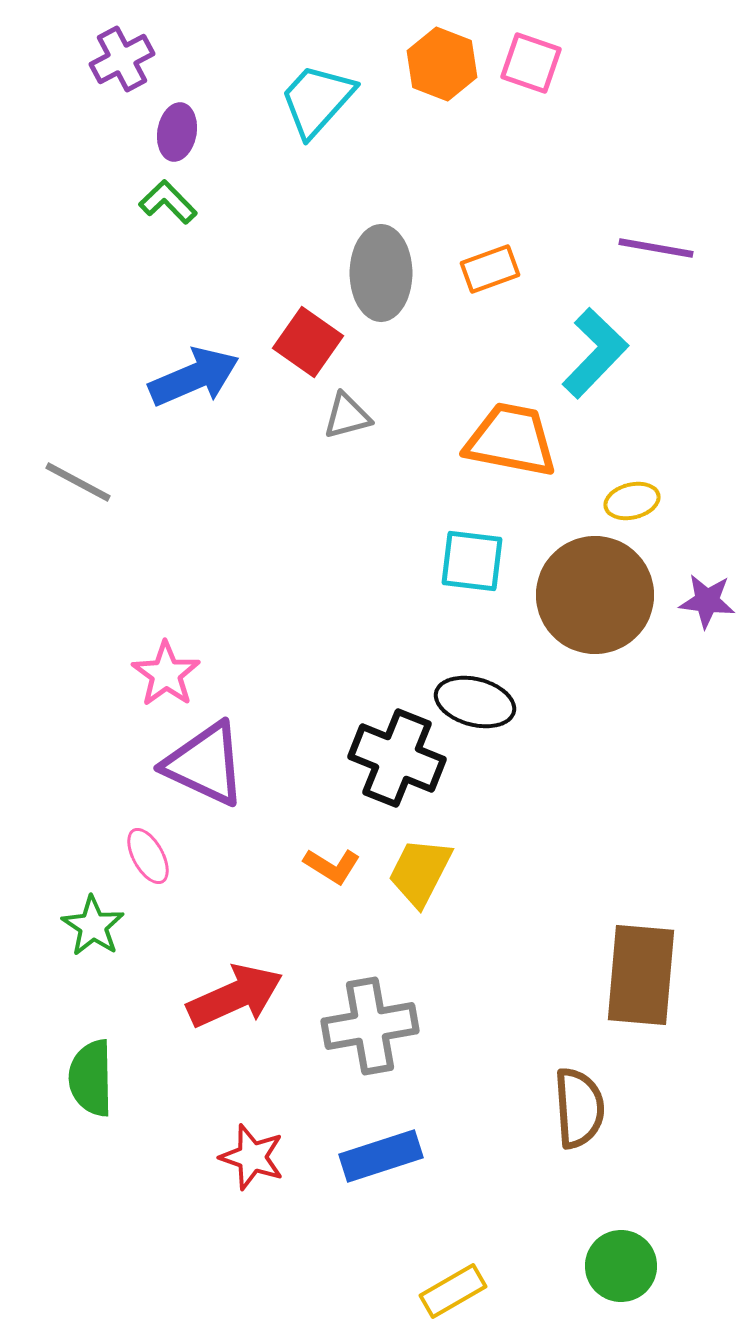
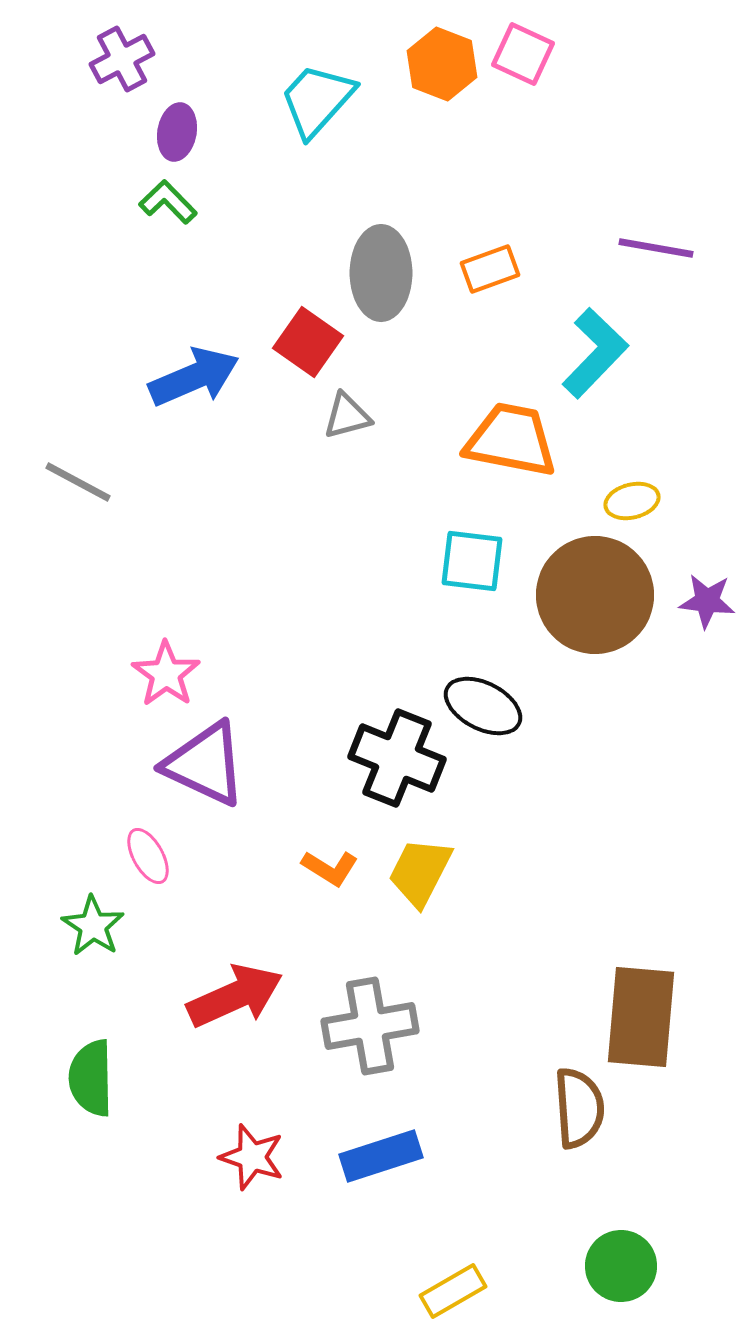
pink square: moved 8 px left, 9 px up; rotated 6 degrees clockwise
black ellipse: moved 8 px right, 4 px down; rotated 12 degrees clockwise
orange L-shape: moved 2 px left, 2 px down
brown rectangle: moved 42 px down
